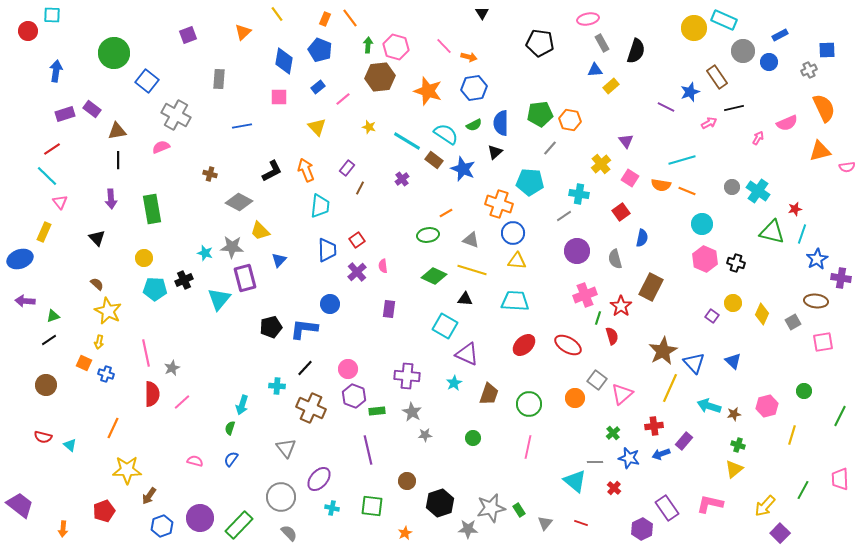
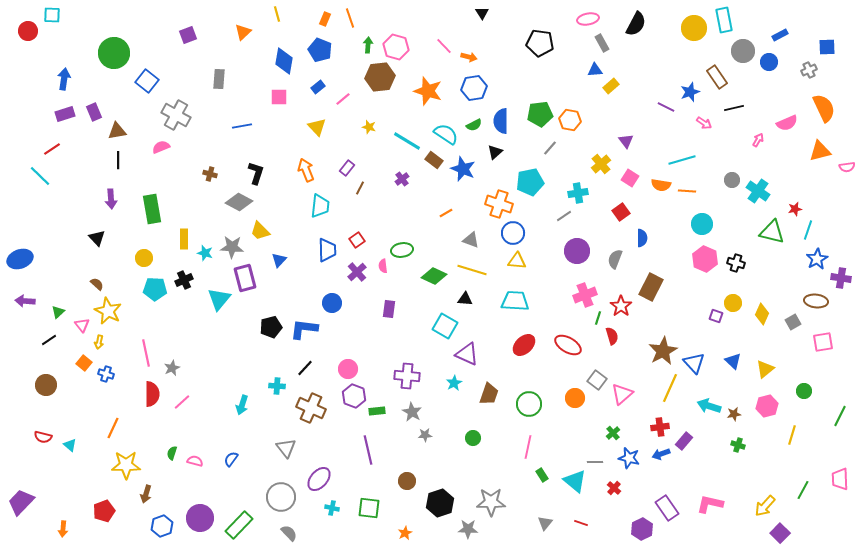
yellow line at (277, 14): rotated 21 degrees clockwise
orange line at (350, 18): rotated 18 degrees clockwise
cyan rectangle at (724, 20): rotated 55 degrees clockwise
blue square at (827, 50): moved 3 px up
black semicircle at (636, 51): moved 27 px up; rotated 10 degrees clockwise
blue arrow at (56, 71): moved 8 px right, 8 px down
purple rectangle at (92, 109): moved 2 px right, 3 px down; rotated 30 degrees clockwise
blue semicircle at (501, 123): moved 2 px up
pink arrow at (709, 123): moved 5 px left; rotated 63 degrees clockwise
pink arrow at (758, 138): moved 2 px down
black L-shape at (272, 171): moved 16 px left, 2 px down; rotated 45 degrees counterclockwise
cyan line at (47, 176): moved 7 px left
cyan pentagon at (530, 182): rotated 16 degrees counterclockwise
gray circle at (732, 187): moved 7 px up
orange line at (687, 191): rotated 18 degrees counterclockwise
cyan cross at (579, 194): moved 1 px left, 1 px up; rotated 18 degrees counterclockwise
pink triangle at (60, 202): moved 22 px right, 123 px down
yellow rectangle at (44, 232): moved 140 px right, 7 px down; rotated 24 degrees counterclockwise
cyan line at (802, 234): moved 6 px right, 4 px up
green ellipse at (428, 235): moved 26 px left, 15 px down
blue semicircle at (642, 238): rotated 12 degrees counterclockwise
gray semicircle at (615, 259): rotated 36 degrees clockwise
blue circle at (330, 304): moved 2 px right, 1 px up
green triangle at (53, 316): moved 5 px right, 4 px up; rotated 24 degrees counterclockwise
purple square at (712, 316): moved 4 px right; rotated 16 degrees counterclockwise
orange square at (84, 363): rotated 14 degrees clockwise
red cross at (654, 426): moved 6 px right, 1 px down
green semicircle at (230, 428): moved 58 px left, 25 px down
yellow triangle at (734, 469): moved 31 px right, 100 px up
yellow star at (127, 470): moved 1 px left, 5 px up
brown arrow at (149, 496): moved 3 px left, 2 px up; rotated 18 degrees counterclockwise
purple trapezoid at (20, 505): moved 1 px right, 3 px up; rotated 84 degrees counterclockwise
green square at (372, 506): moved 3 px left, 2 px down
gray star at (491, 508): moved 6 px up; rotated 12 degrees clockwise
green rectangle at (519, 510): moved 23 px right, 35 px up
